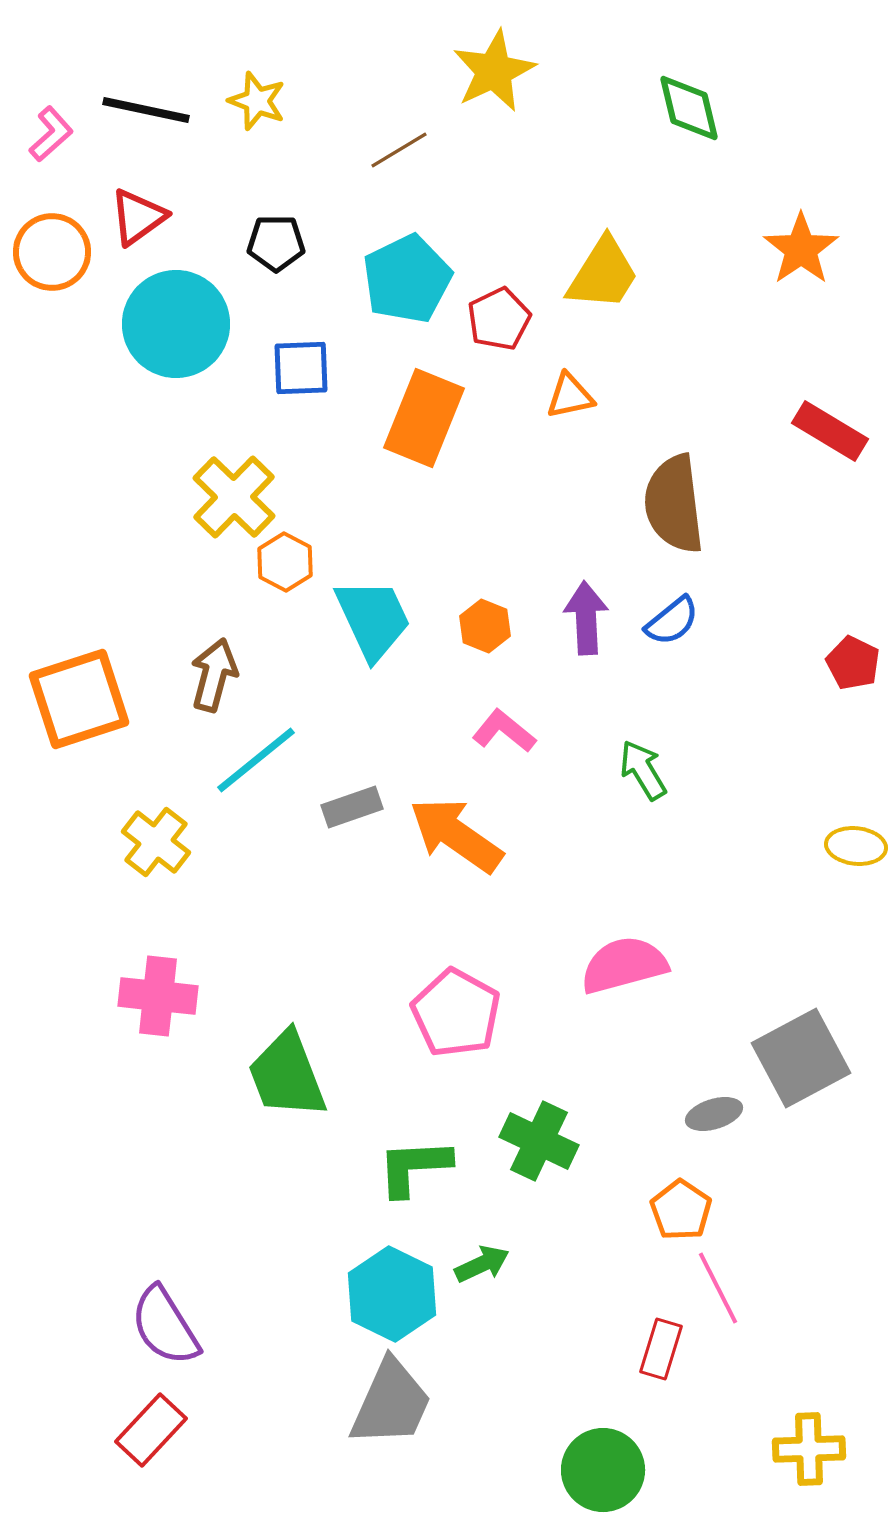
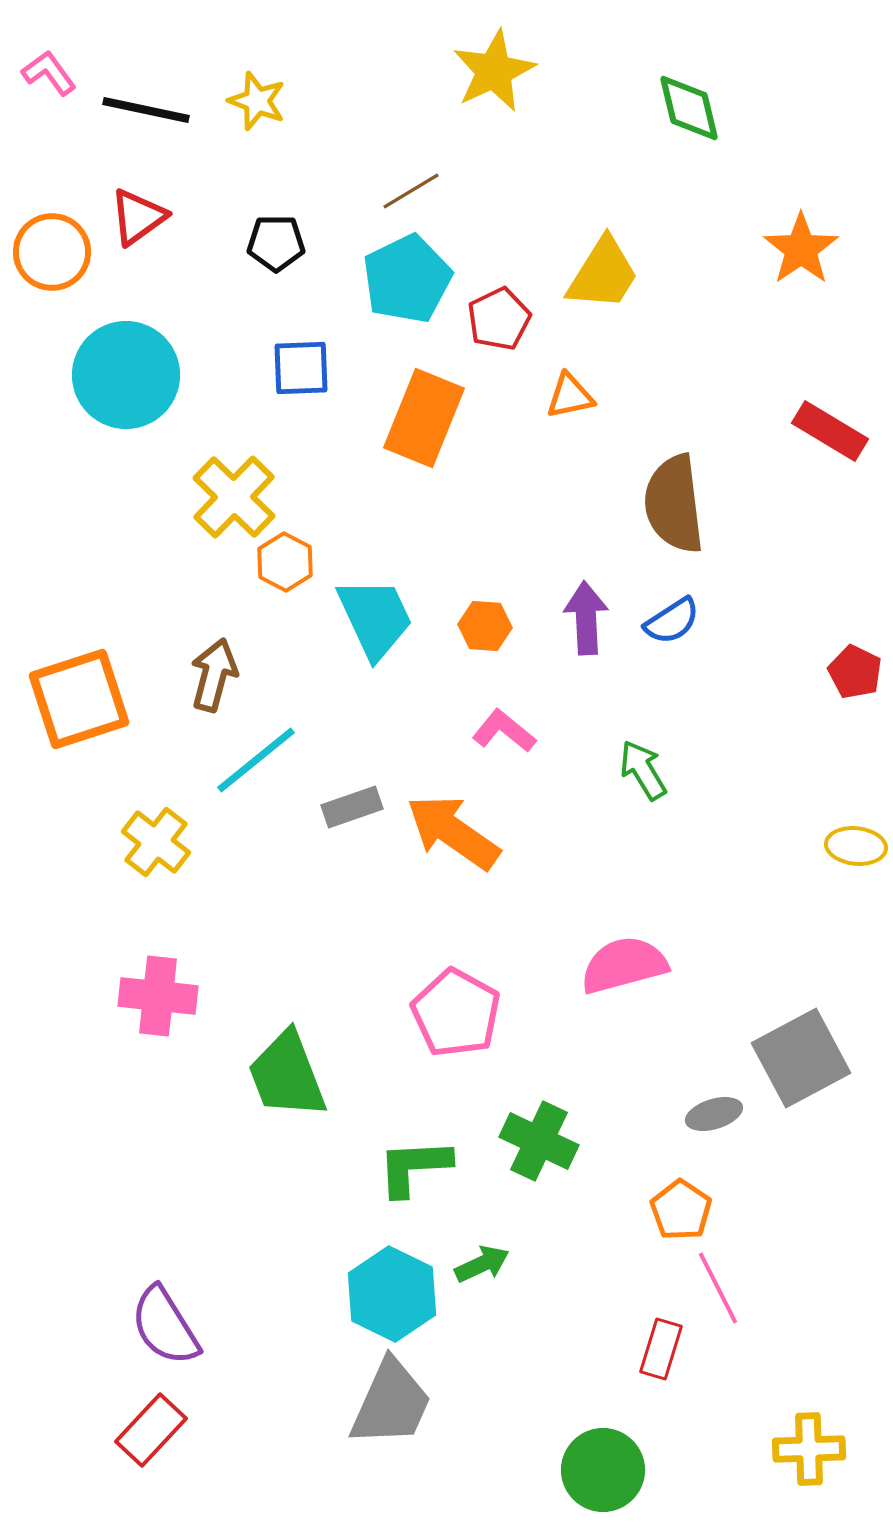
pink L-shape at (51, 134): moved 2 px left, 61 px up; rotated 84 degrees counterclockwise
brown line at (399, 150): moved 12 px right, 41 px down
cyan circle at (176, 324): moved 50 px left, 51 px down
cyan trapezoid at (373, 619): moved 2 px right, 1 px up
blue semicircle at (672, 621): rotated 6 degrees clockwise
orange hexagon at (485, 626): rotated 18 degrees counterclockwise
red pentagon at (853, 663): moved 2 px right, 9 px down
orange arrow at (456, 835): moved 3 px left, 3 px up
